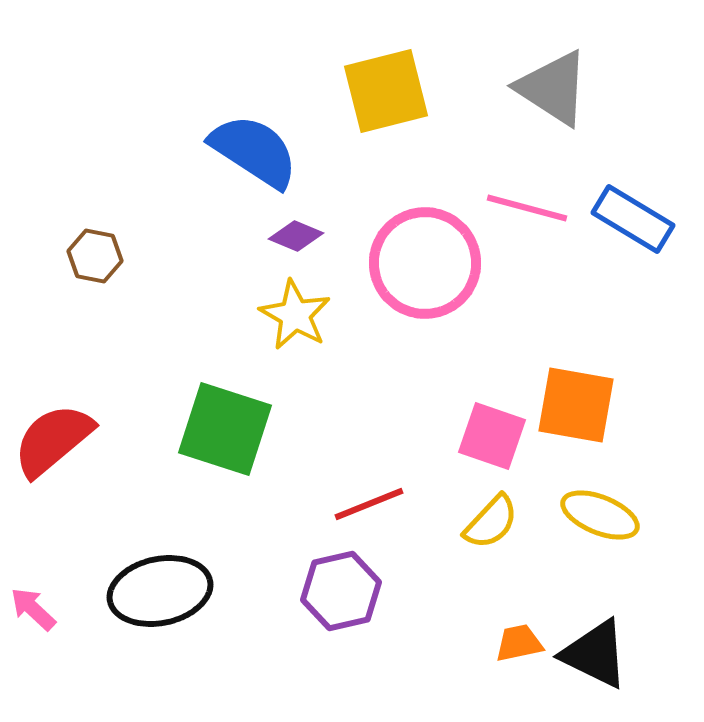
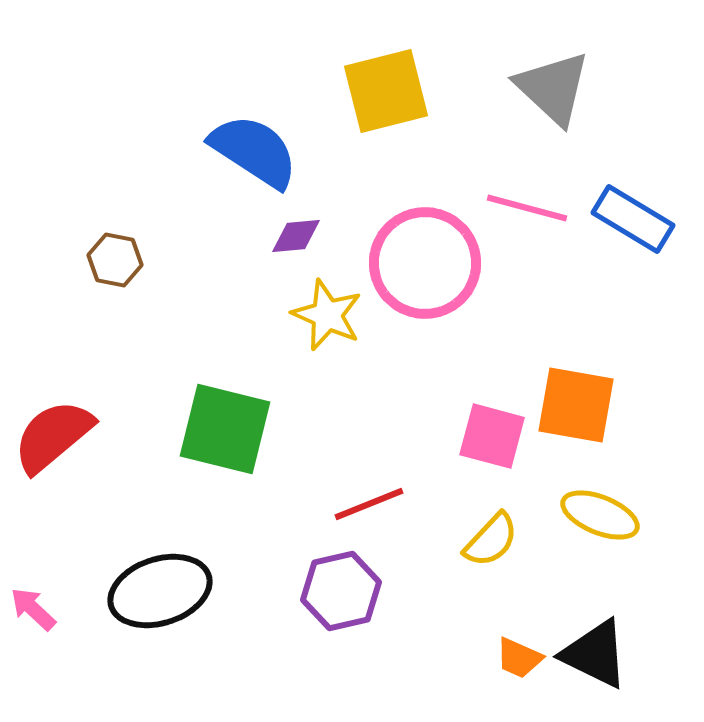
gray triangle: rotated 10 degrees clockwise
purple diamond: rotated 28 degrees counterclockwise
brown hexagon: moved 20 px right, 4 px down
yellow star: moved 32 px right; rotated 6 degrees counterclockwise
green square: rotated 4 degrees counterclockwise
pink square: rotated 4 degrees counterclockwise
red semicircle: moved 4 px up
yellow semicircle: moved 18 px down
black ellipse: rotated 6 degrees counterclockwise
orange trapezoid: moved 15 px down; rotated 144 degrees counterclockwise
